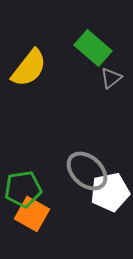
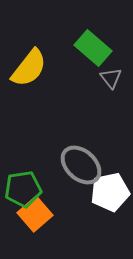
gray triangle: rotated 30 degrees counterclockwise
gray ellipse: moved 6 px left, 6 px up
orange square: moved 3 px right; rotated 20 degrees clockwise
